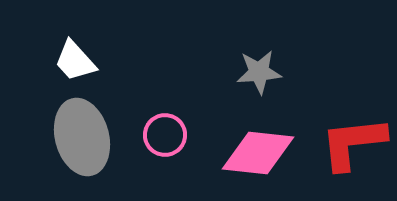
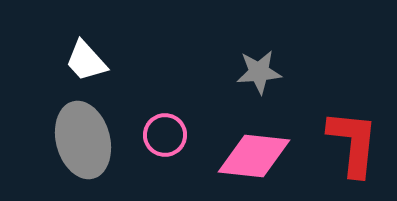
white trapezoid: moved 11 px right
gray ellipse: moved 1 px right, 3 px down
red L-shape: rotated 102 degrees clockwise
pink diamond: moved 4 px left, 3 px down
